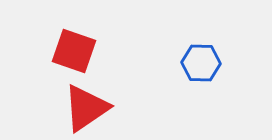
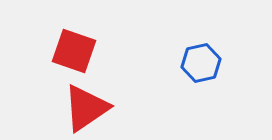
blue hexagon: rotated 15 degrees counterclockwise
